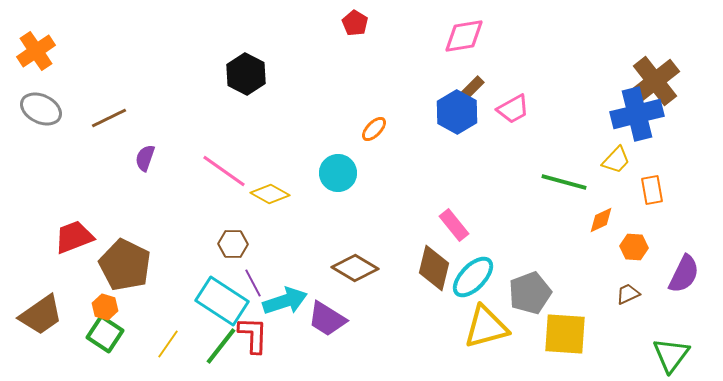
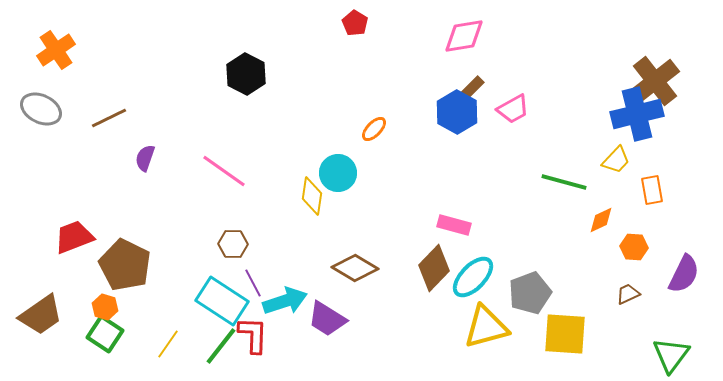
orange cross at (36, 51): moved 20 px right, 1 px up
yellow diamond at (270, 194): moved 42 px right, 2 px down; rotated 69 degrees clockwise
pink rectangle at (454, 225): rotated 36 degrees counterclockwise
brown diamond at (434, 268): rotated 30 degrees clockwise
